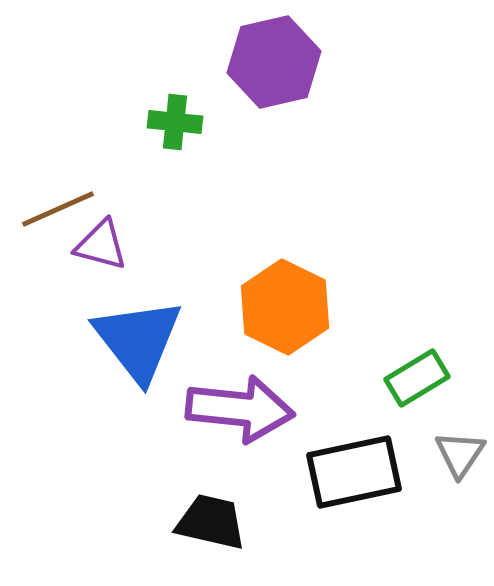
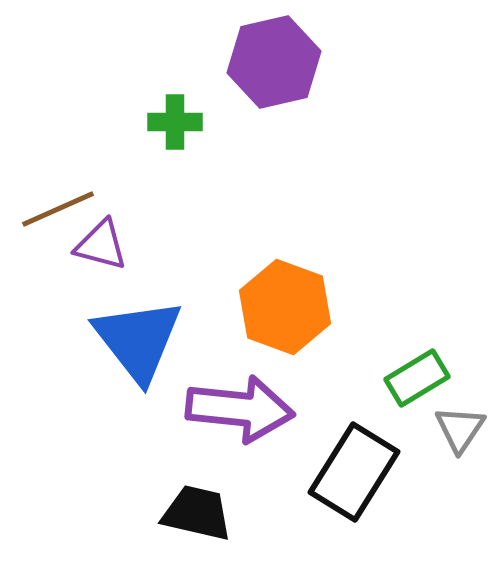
green cross: rotated 6 degrees counterclockwise
orange hexagon: rotated 6 degrees counterclockwise
gray triangle: moved 25 px up
black rectangle: rotated 46 degrees counterclockwise
black trapezoid: moved 14 px left, 9 px up
